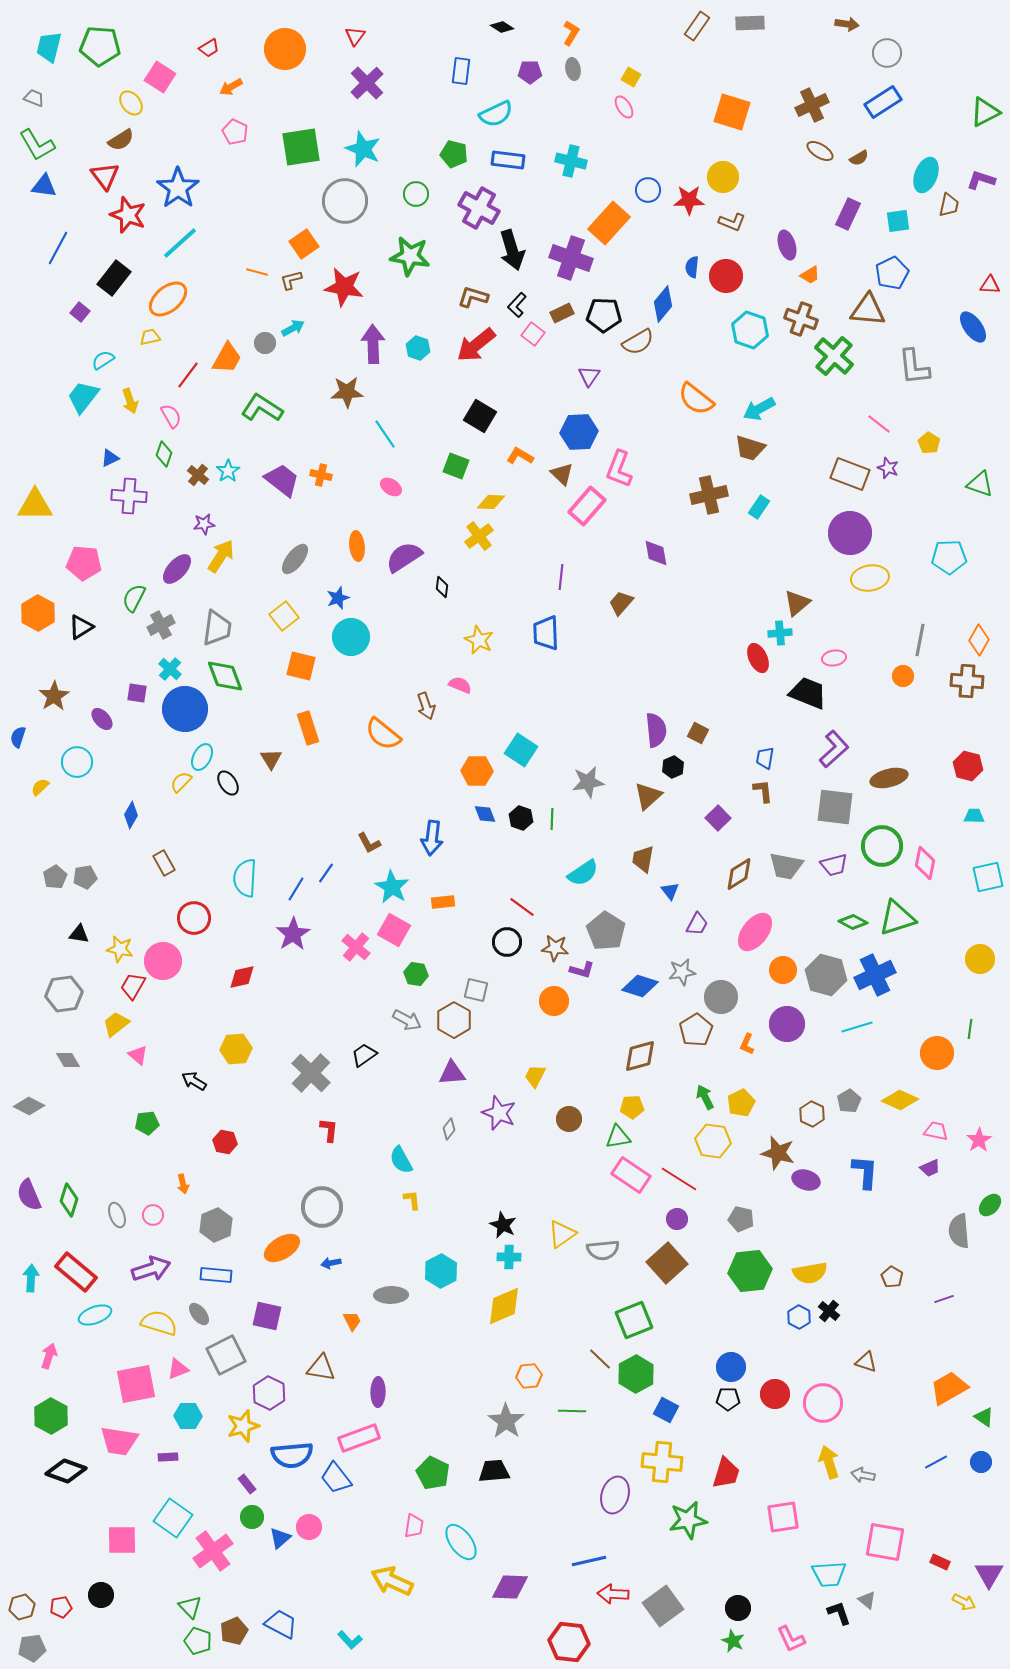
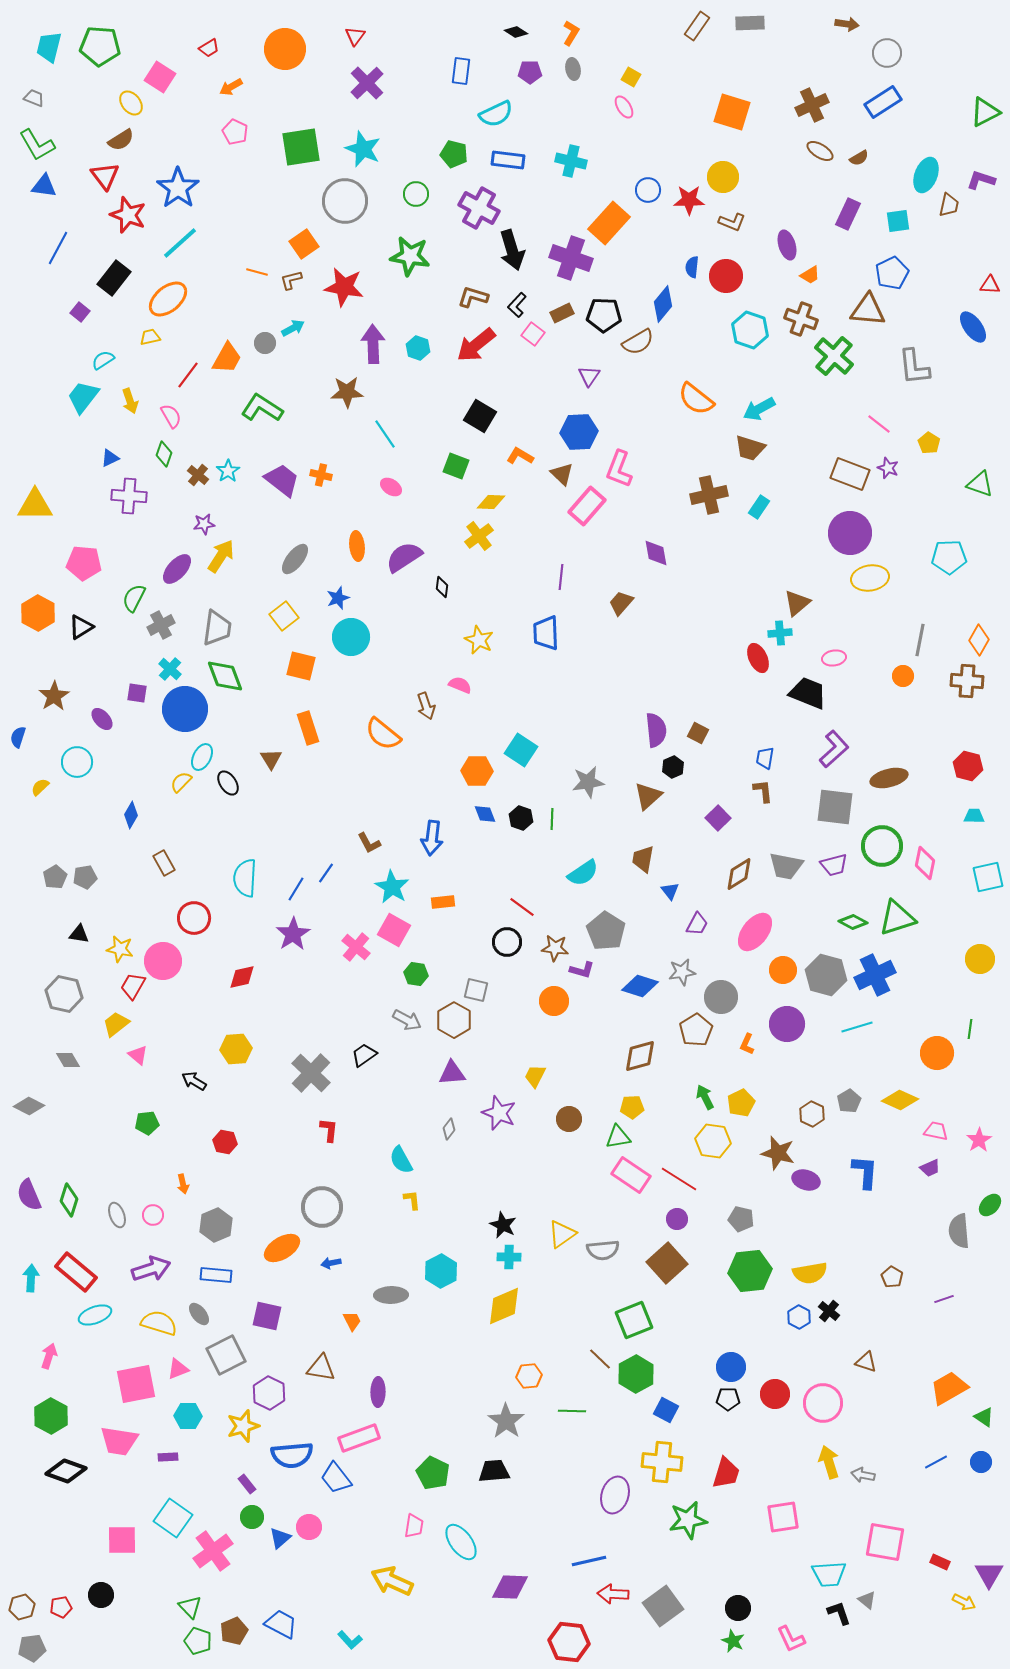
black diamond at (502, 27): moved 14 px right, 5 px down
gray hexagon at (64, 994): rotated 21 degrees clockwise
